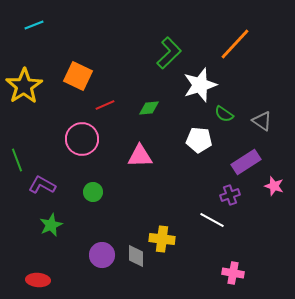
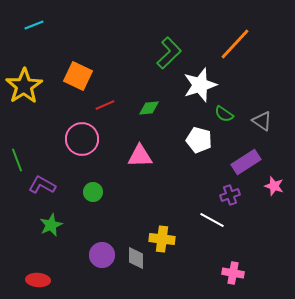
white pentagon: rotated 10 degrees clockwise
gray diamond: moved 2 px down
